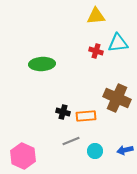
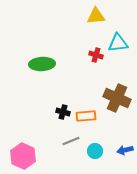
red cross: moved 4 px down
